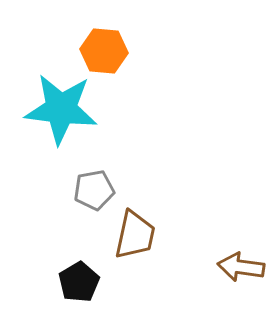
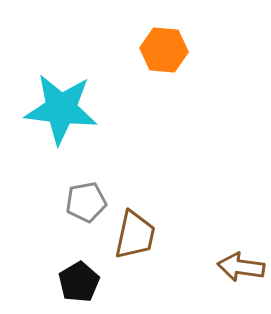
orange hexagon: moved 60 px right, 1 px up
gray pentagon: moved 8 px left, 12 px down
